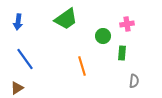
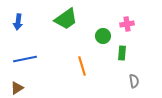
blue line: rotated 65 degrees counterclockwise
gray semicircle: rotated 16 degrees counterclockwise
